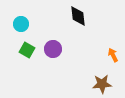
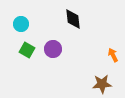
black diamond: moved 5 px left, 3 px down
